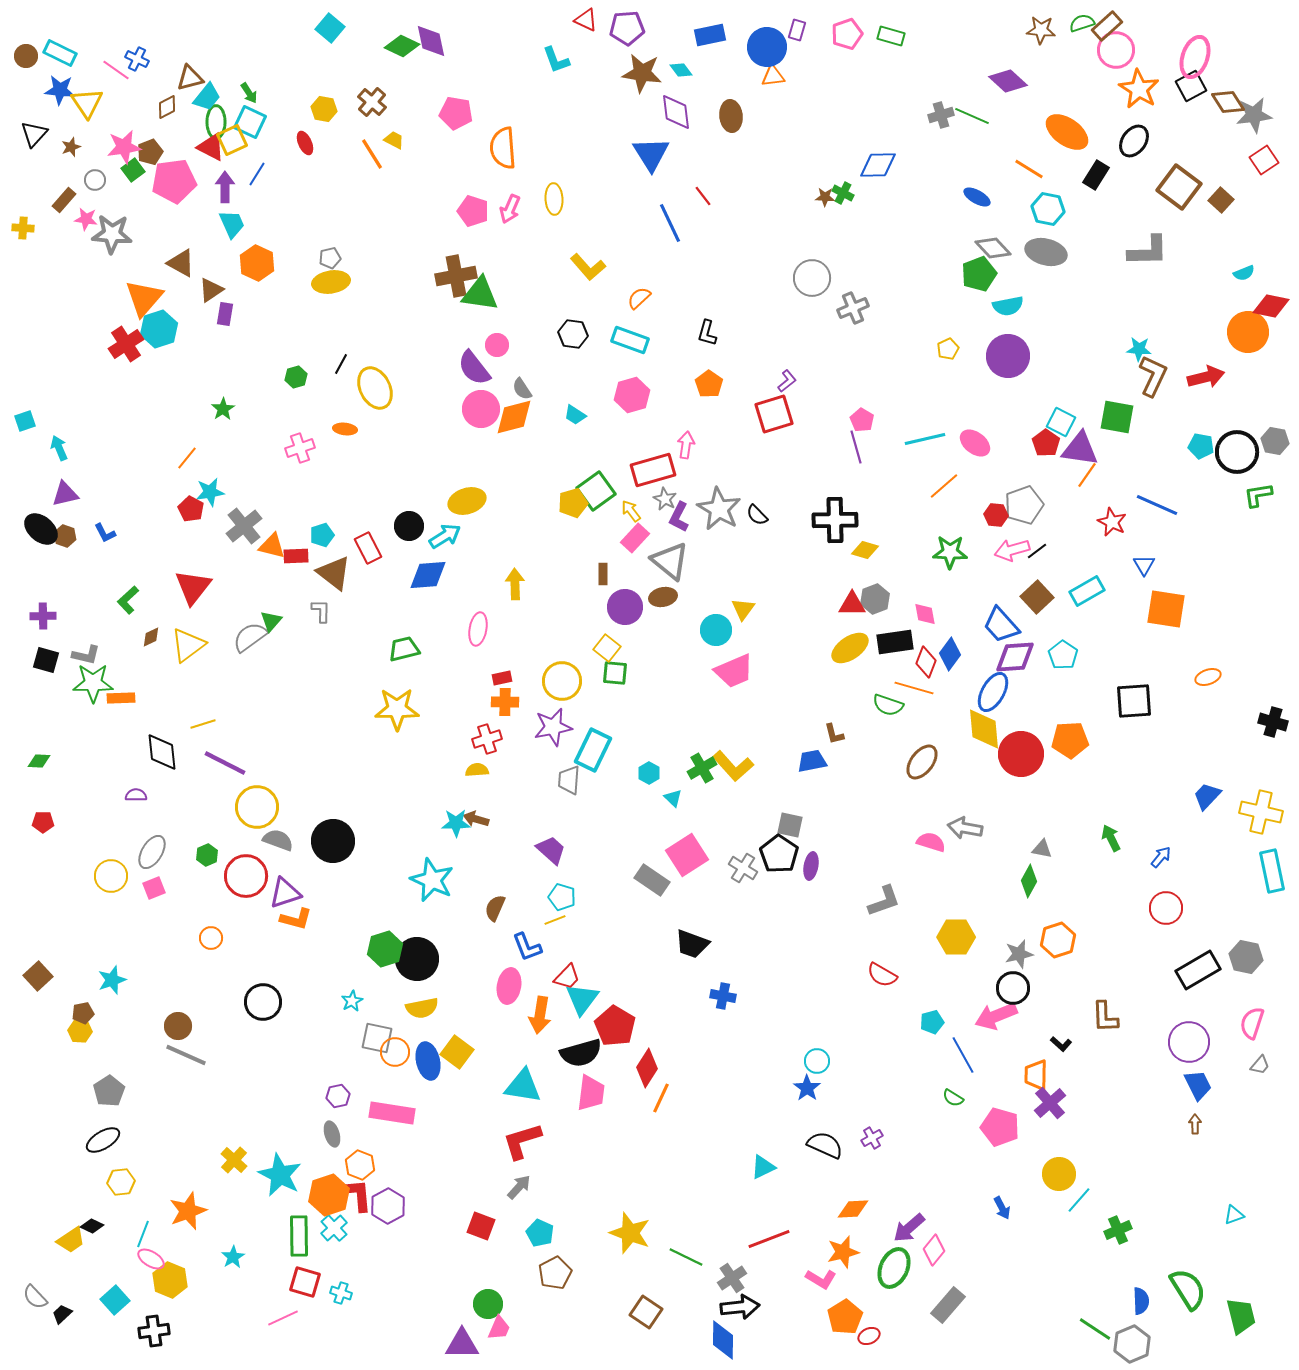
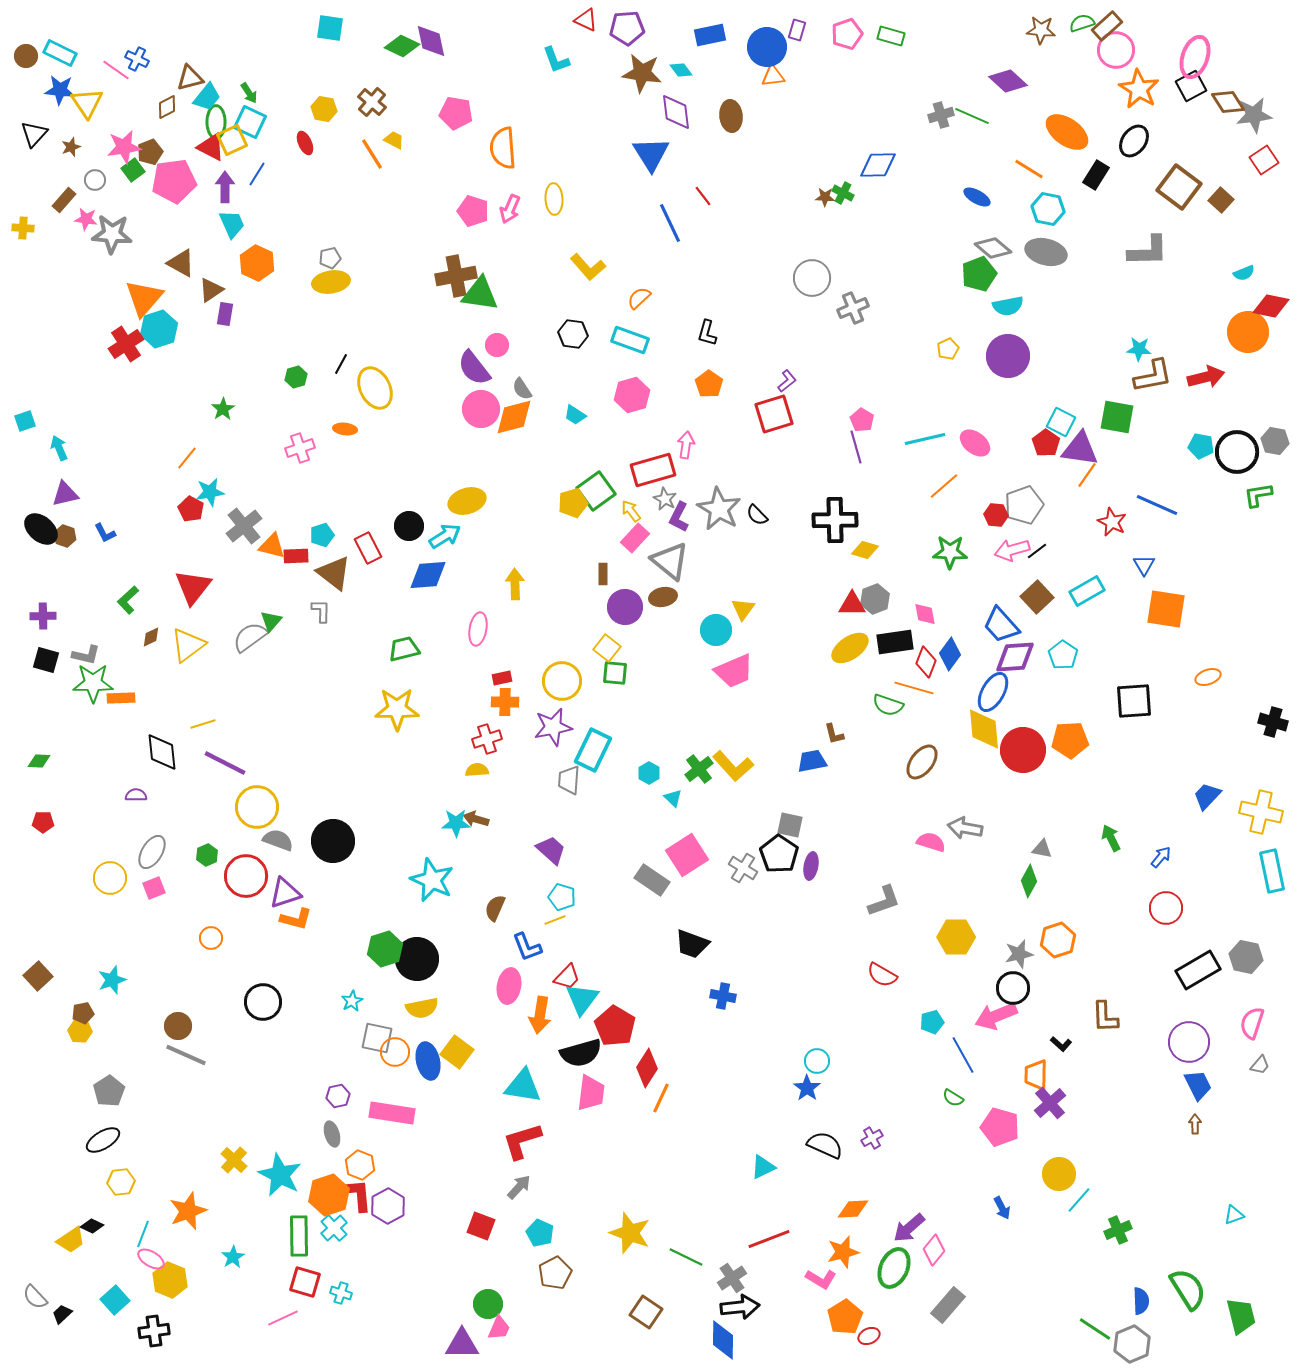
cyan square at (330, 28): rotated 32 degrees counterclockwise
gray diamond at (993, 248): rotated 6 degrees counterclockwise
brown L-shape at (1153, 376): rotated 54 degrees clockwise
red circle at (1021, 754): moved 2 px right, 4 px up
green cross at (702, 768): moved 3 px left, 1 px down; rotated 8 degrees counterclockwise
yellow circle at (111, 876): moved 1 px left, 2 px down
